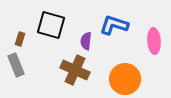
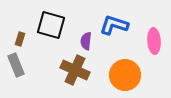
orange circle: moved 4 px up
